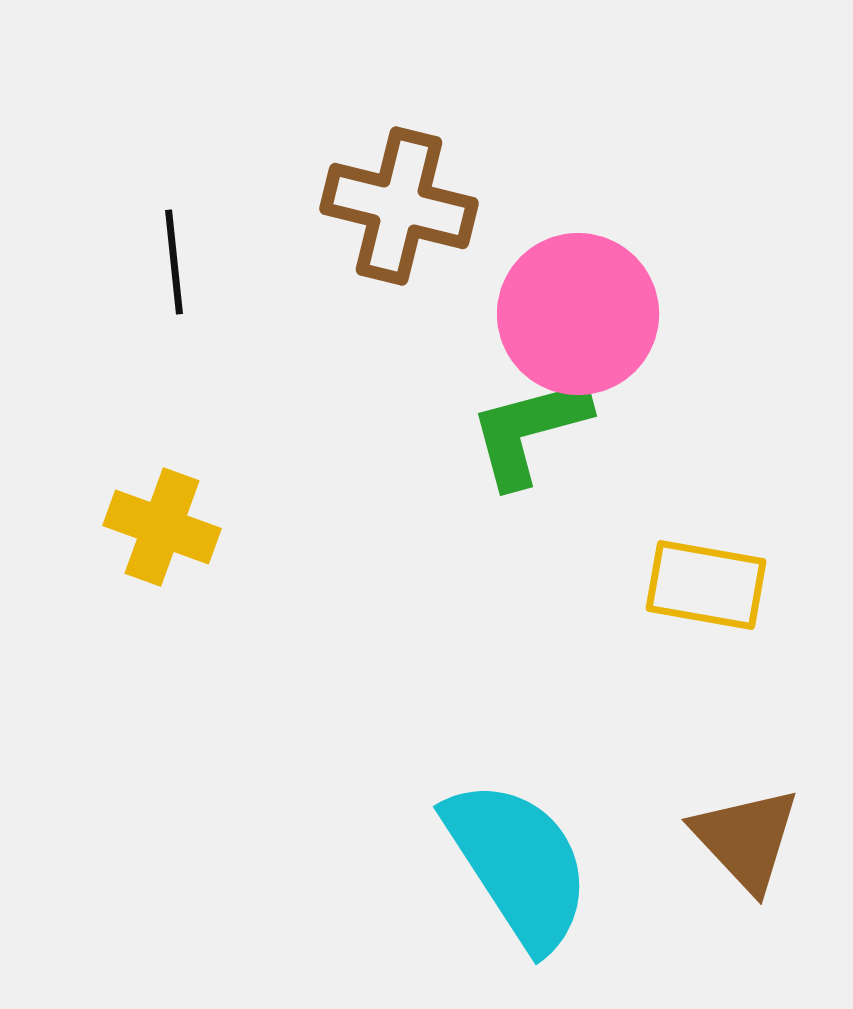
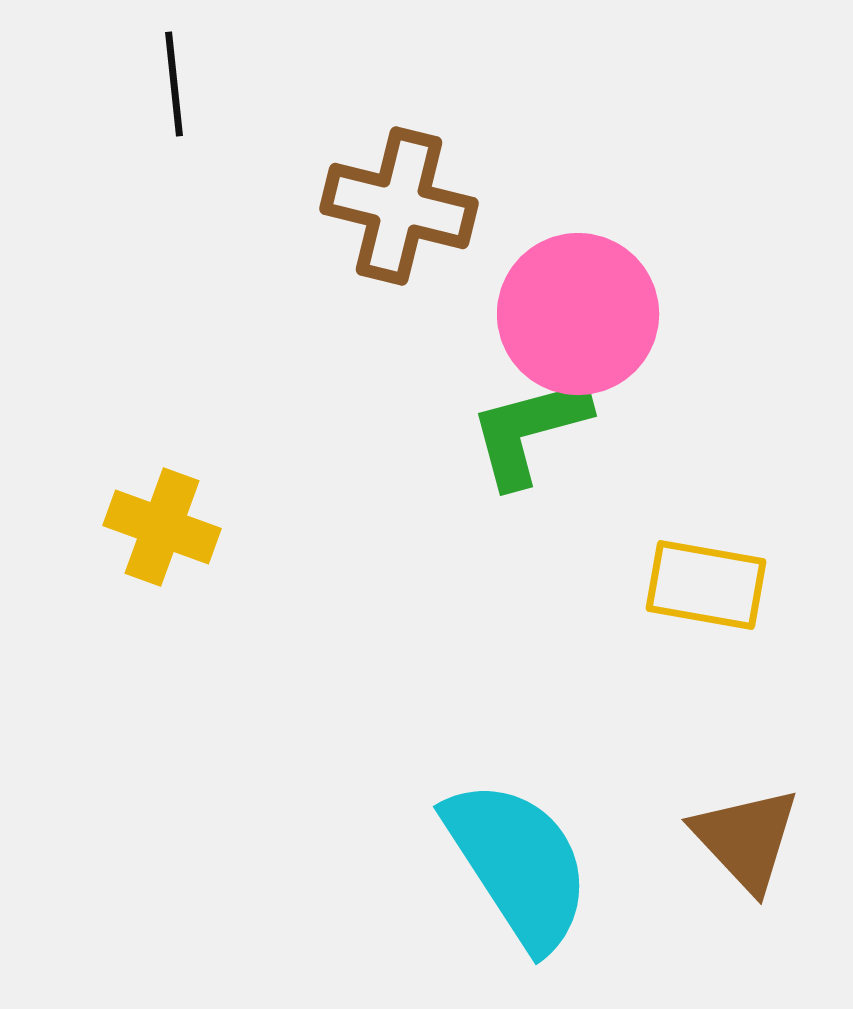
black line: moved 178 px up
